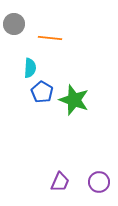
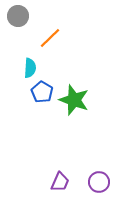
gray circle: moved 4 px right, 8 px up
orange line: rotated 50 degrees counterclockwise
